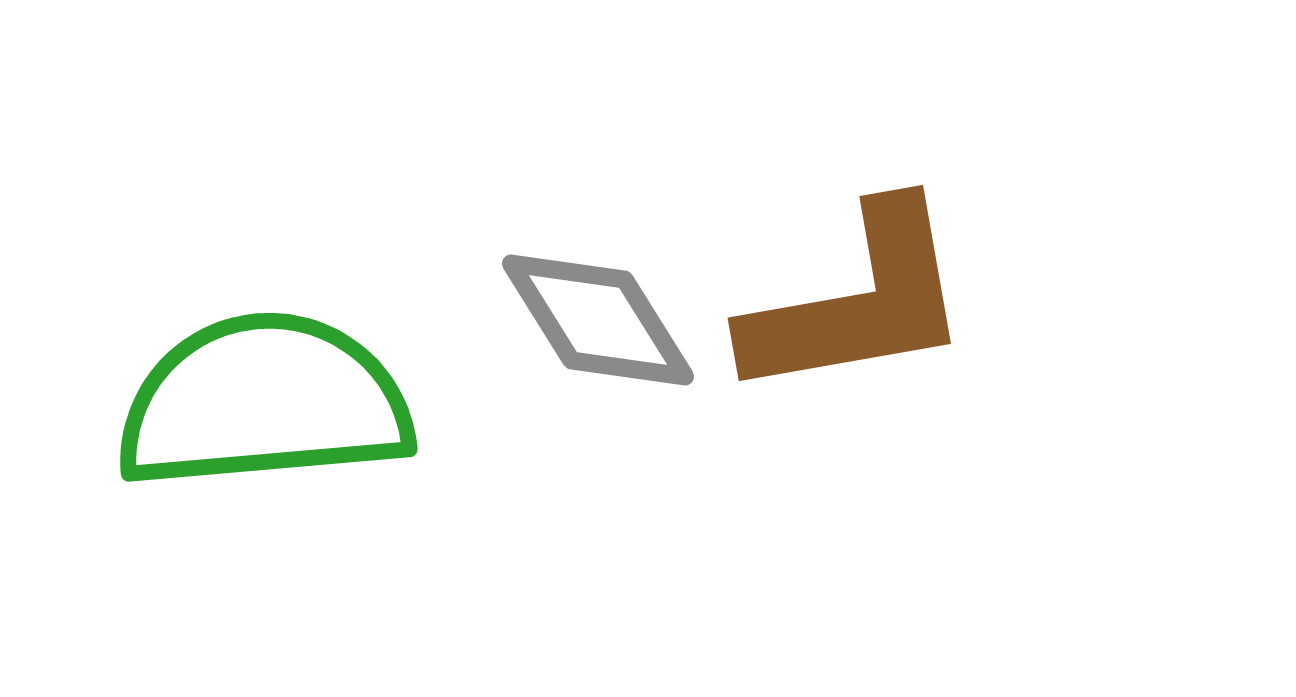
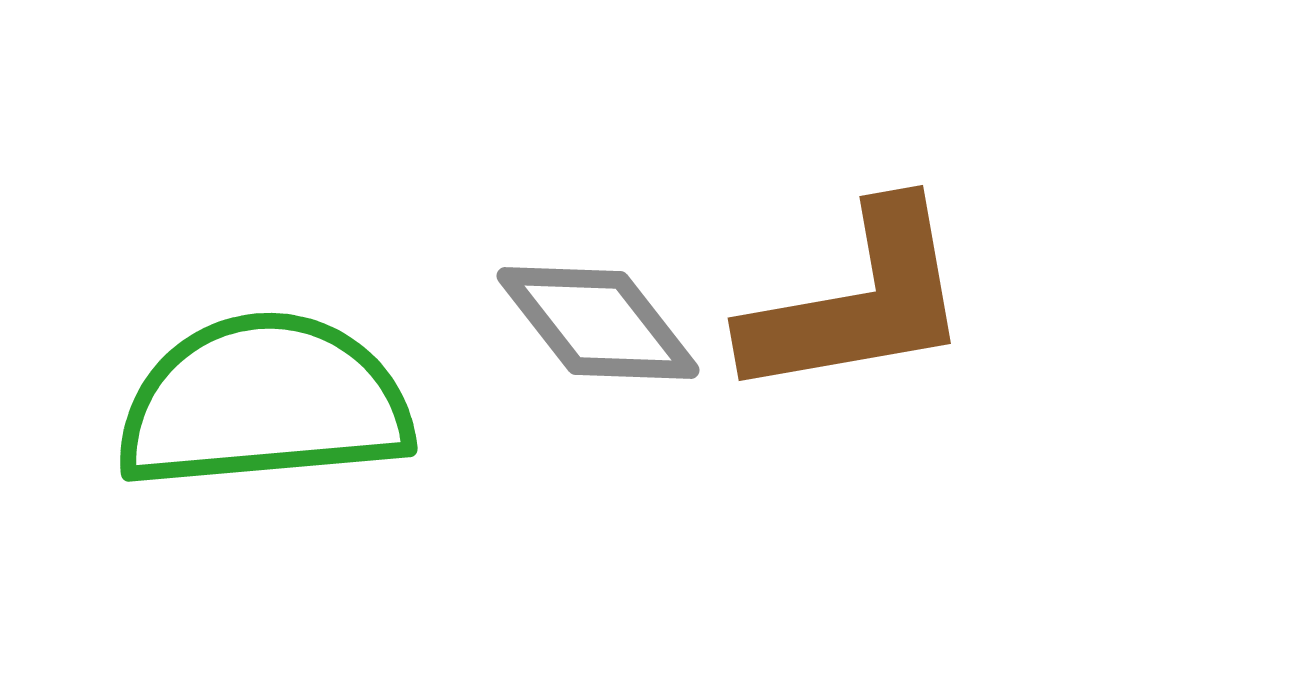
gray diamond: moved 3 px down; rotated 6 degrees counterclockwise
